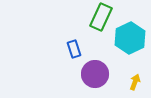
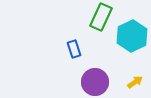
cyan hexagon: moved 2 px right, 2 px up
purple circle: moved 8 px down
yellow arrow: rotated 35 degrees clockwise
